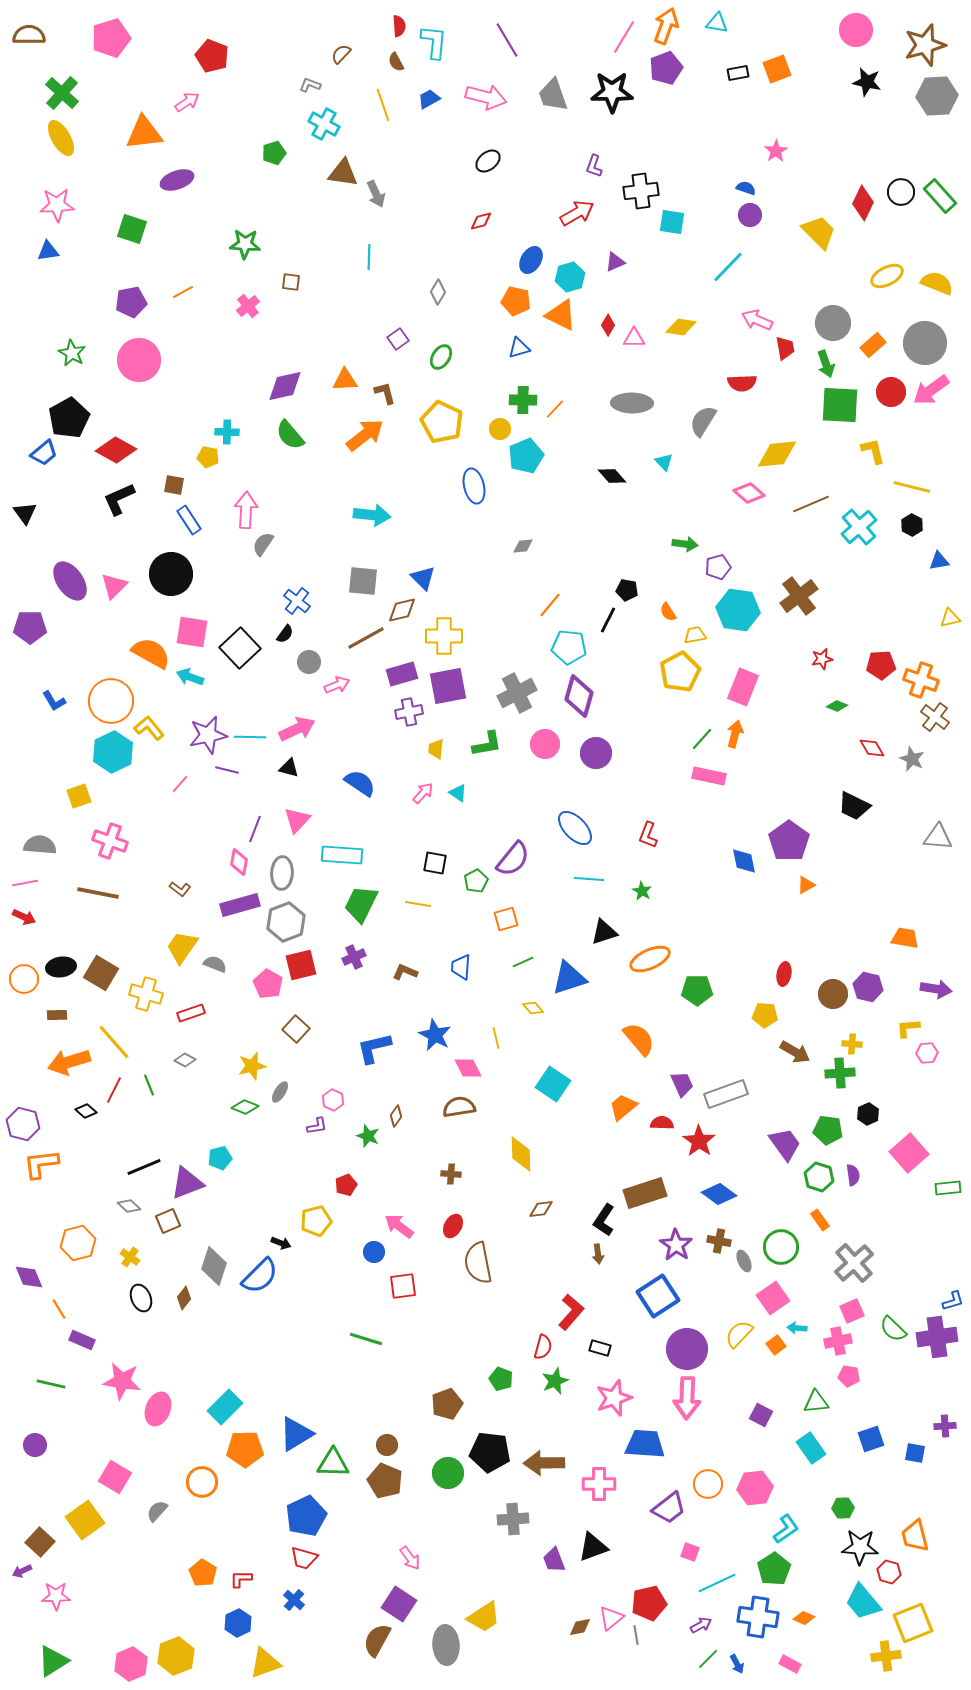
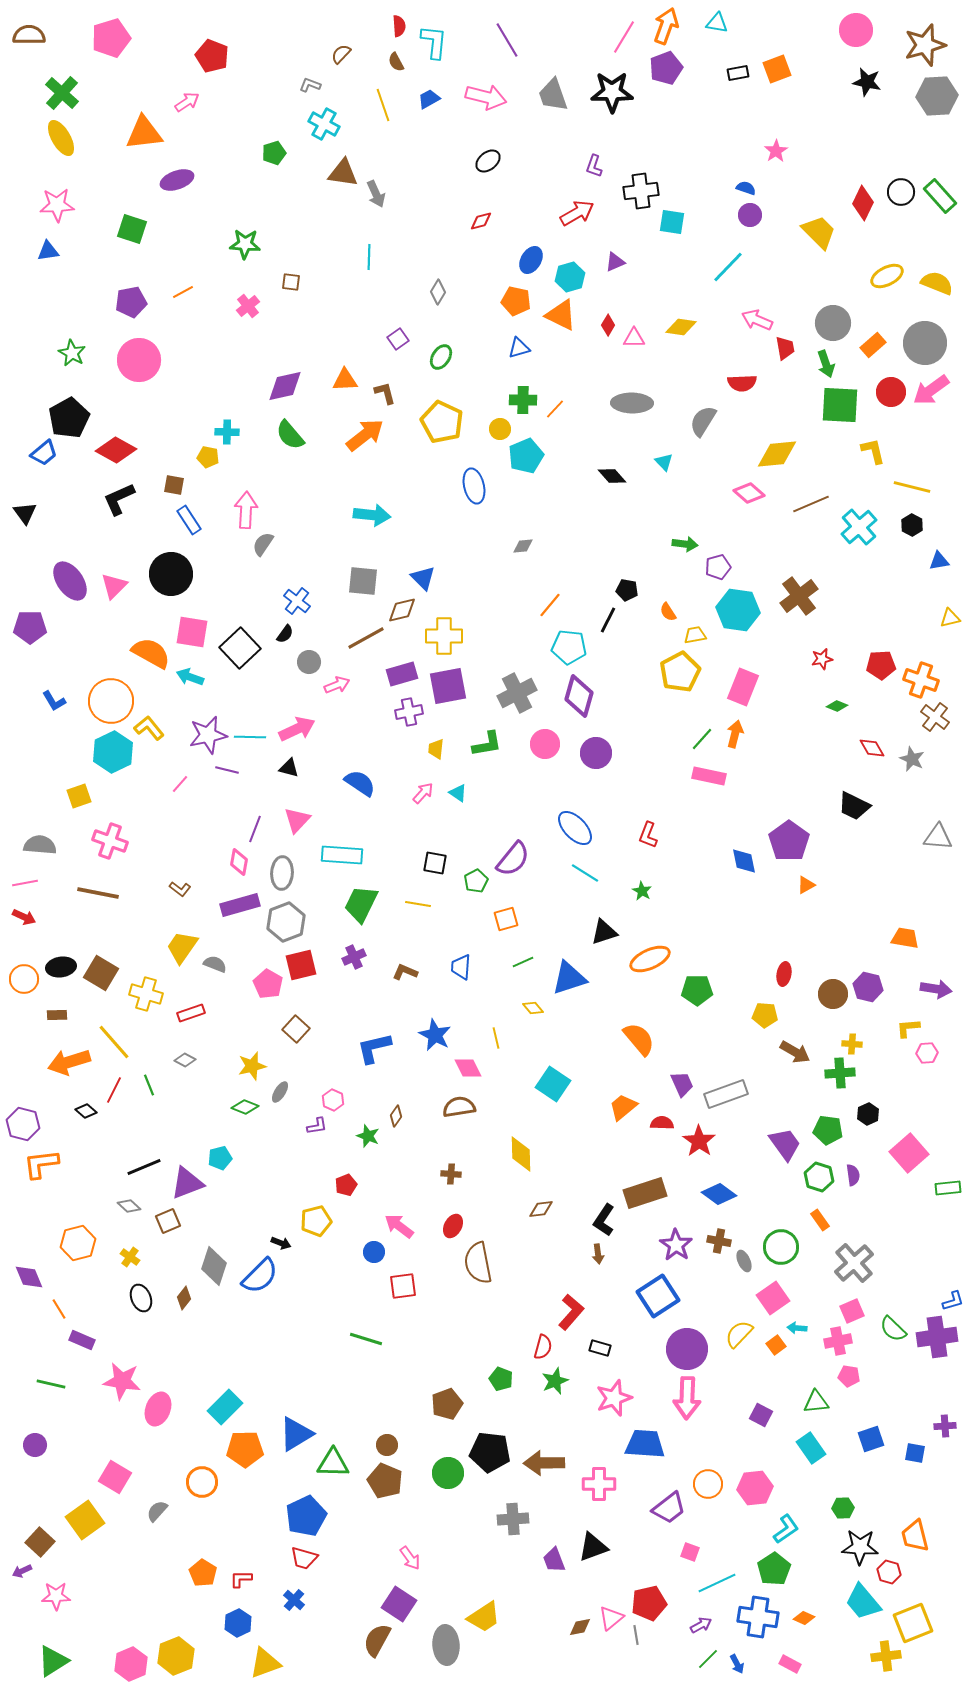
cyan line at (589, 879): moved 4 px left, 6 px up; rotated 28 degrees clockwise
